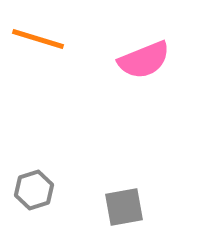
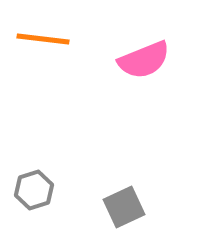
orange line: moved 5 px right; rotated 10 degrees counterclockwise
gray square: rotated 15 degrees counterclockwise
